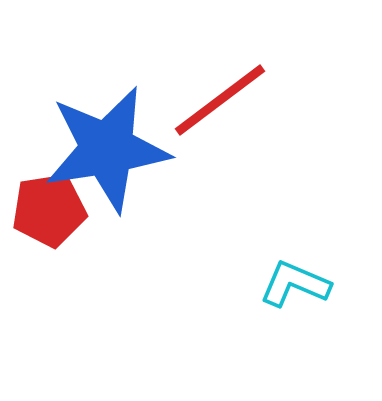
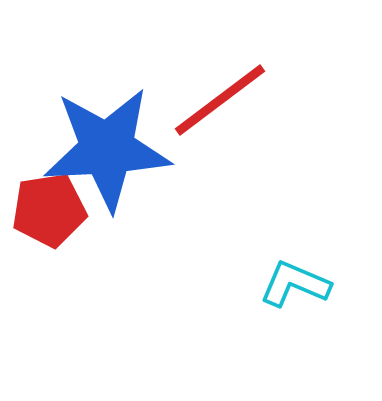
blue star: rotated 6 degrees clockwise
